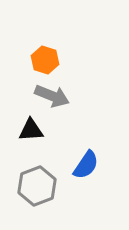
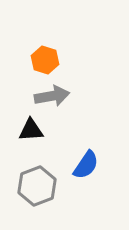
gray arrow: rotated 32 degrees counterclockwise
